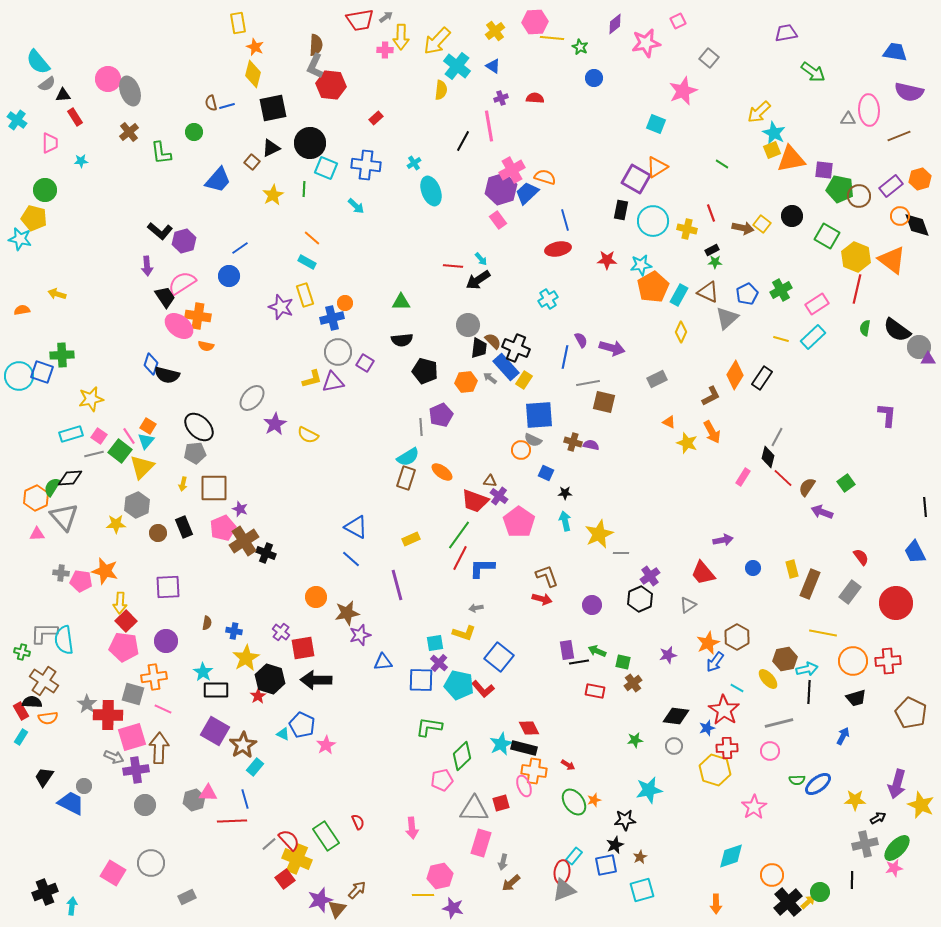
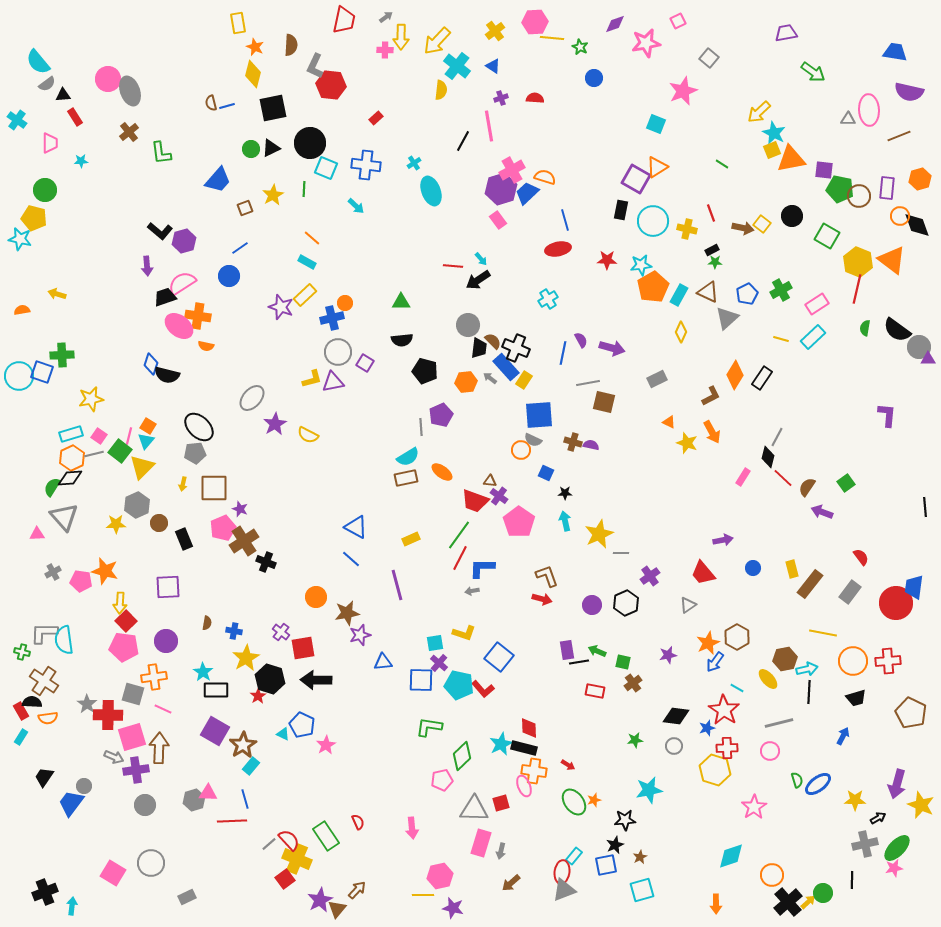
red trapezoid at (360, 20): moved 16 px left; rotated 68 degrees counterclockwise
purple diamond at (615, 24): rotated 20 degrees clockwise
brown semicircle at (316, 45): moved 25 px left
green circle at (194, 132): moved 57 px right, 17 px down
brown square at (252, 162): moved 7 px left, 46 px down; rotated 28 degrees clockwise
purple rectangle at (891, 186): moved 4 px left, 2 px down; rotated 45 degrees counterclockwise
yellow hexagon at (856, 257): moved 2 px right, 5 px down
yellow rectangle at (305, 295): rotated 65 degrees clockwise
black trapezoid at (165, 297): rotated 75 degrees counterclockwise
blue line at (565, 357): moved 2 px left, 4 px up
pink line at (129, 436): rotated 48 degrees clockwise
brown rectangle at (406, 478): rotated 60 degrees clockwise
orange hexagon at (36, 498): moved 36 px right, 40 px up
black rectangle at (184, 527): moved 12 px down
brown circle at (158, 533): moved 1 px right, 10 px up
blue trapezoid at (915, 552): moved 1 px left, 35 px down; rotated 35 degrees clockwise
black cross at (266, 553): moved 9 px down
gray cross at (61, 573): moved 8 px left, 1 px up; rotated 35 degrees counterclockwise
brown rectangle at (810, 584): rotated 16 degrees clockwise
black hexagon at (640, 599): moved 14 px left, 4 px down
gray arrow at (476, 608): moved 4 px left, 17 px up
red diamond at (529, 728): rotated 25 degrees clockwise
cyan rectangle at (255, 767): moved 4 px left, 1 px up
green semicircle at (797, 780): rotated 105 degrees counterclockwise
blue trapezoid at (71, 803): rotated 80 degrees counterclockwise
gray arrow at (503, 862): moved 2 px left, 11 px up
green circle at (820, 892): moved 3 px right, 1 px down
purple star at (320, 900): rotated 10 degrees counterclockwise
